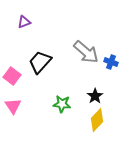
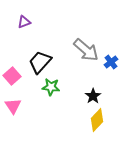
gray arrow: moved 2 px up
blue cross: rotated 32 degrees clockwise
pink square: rotated 12 degrees clockwise
black star: moved 2 px left
green star: moved 11 px left, 17 px up
